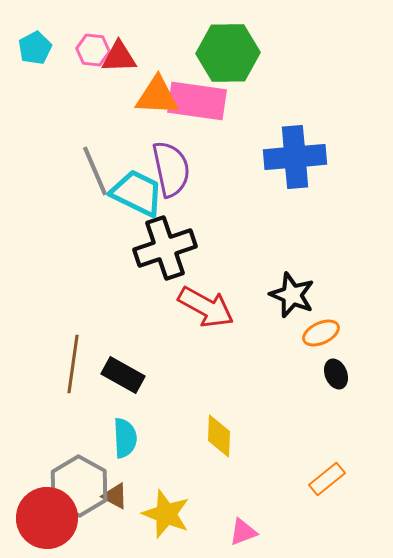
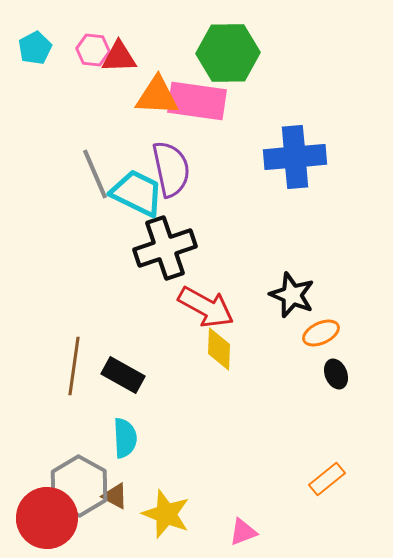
gray line: moved 3 px down
brown line: moved 1 px right, 2 px down
yellow diamond: moved 87 px up
